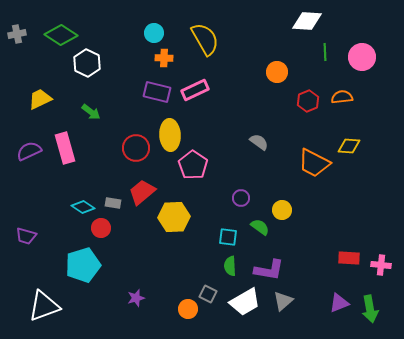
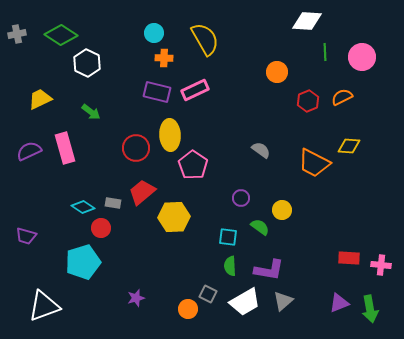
orange semicircle at (342, 97): rotated 20 degrees counterclockwise
gray semicircle at (259, 142): moved 2 px right, 8 px down
cyan pentagon at (83, 265): moved 3 px up
